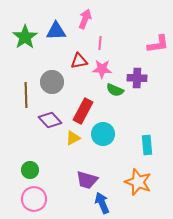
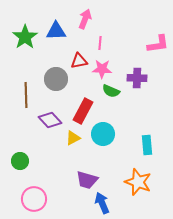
gray circle: moved 4 px right, 3 px up
green semicircle: moved 4 px left, 1 px down
green circle: moved 10 px left, 9 px up
